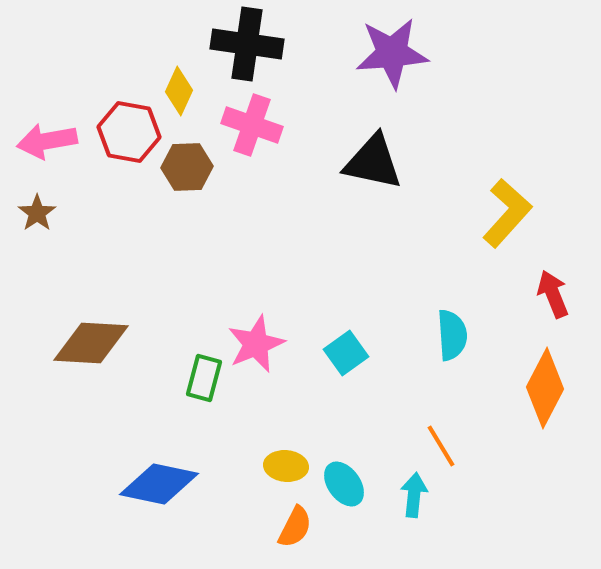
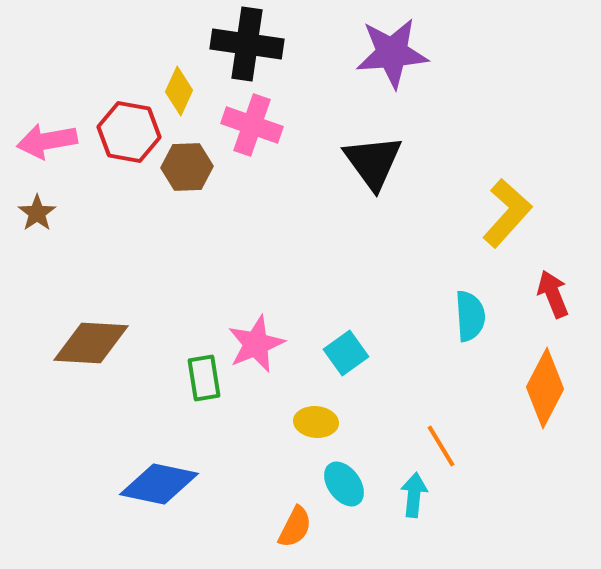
black triangle: rotated 42 degrees clockwise
cyan semicircle: moved 18 px right, 19 px up
green rectangle: rotated 24 degrees counterclockwise
yellow ellipse: moved 30 px right, 44 px up
